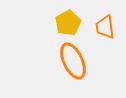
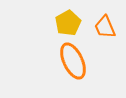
orange trapezoid: rotated 15 degrees counterclockwise
